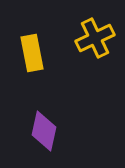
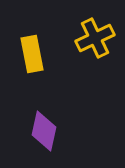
yellow rectangle: moved 1 px down
